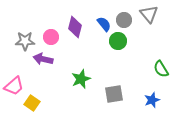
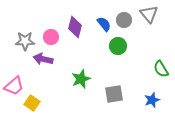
green circle: moved 5 px down
